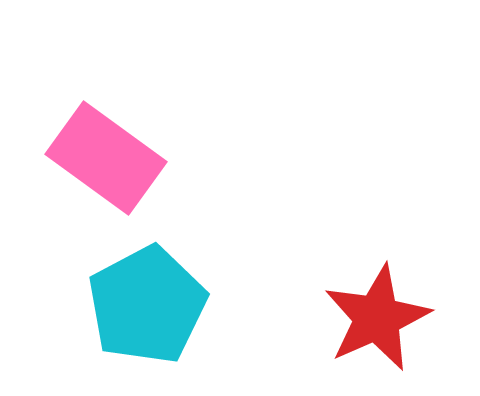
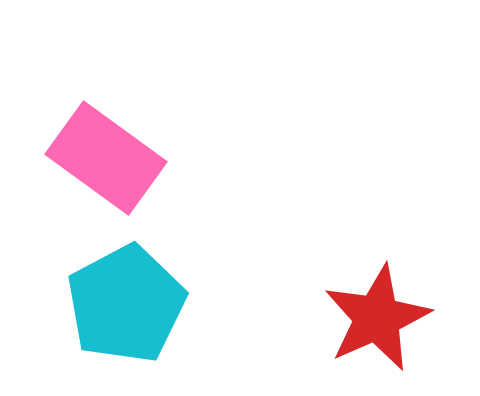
cyan pentagon: moved 21 px left, 1 px up
